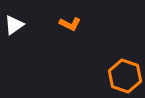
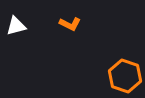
white triangle: moved 2 px right, 1 px down; rotated 20 degrees clockwise
